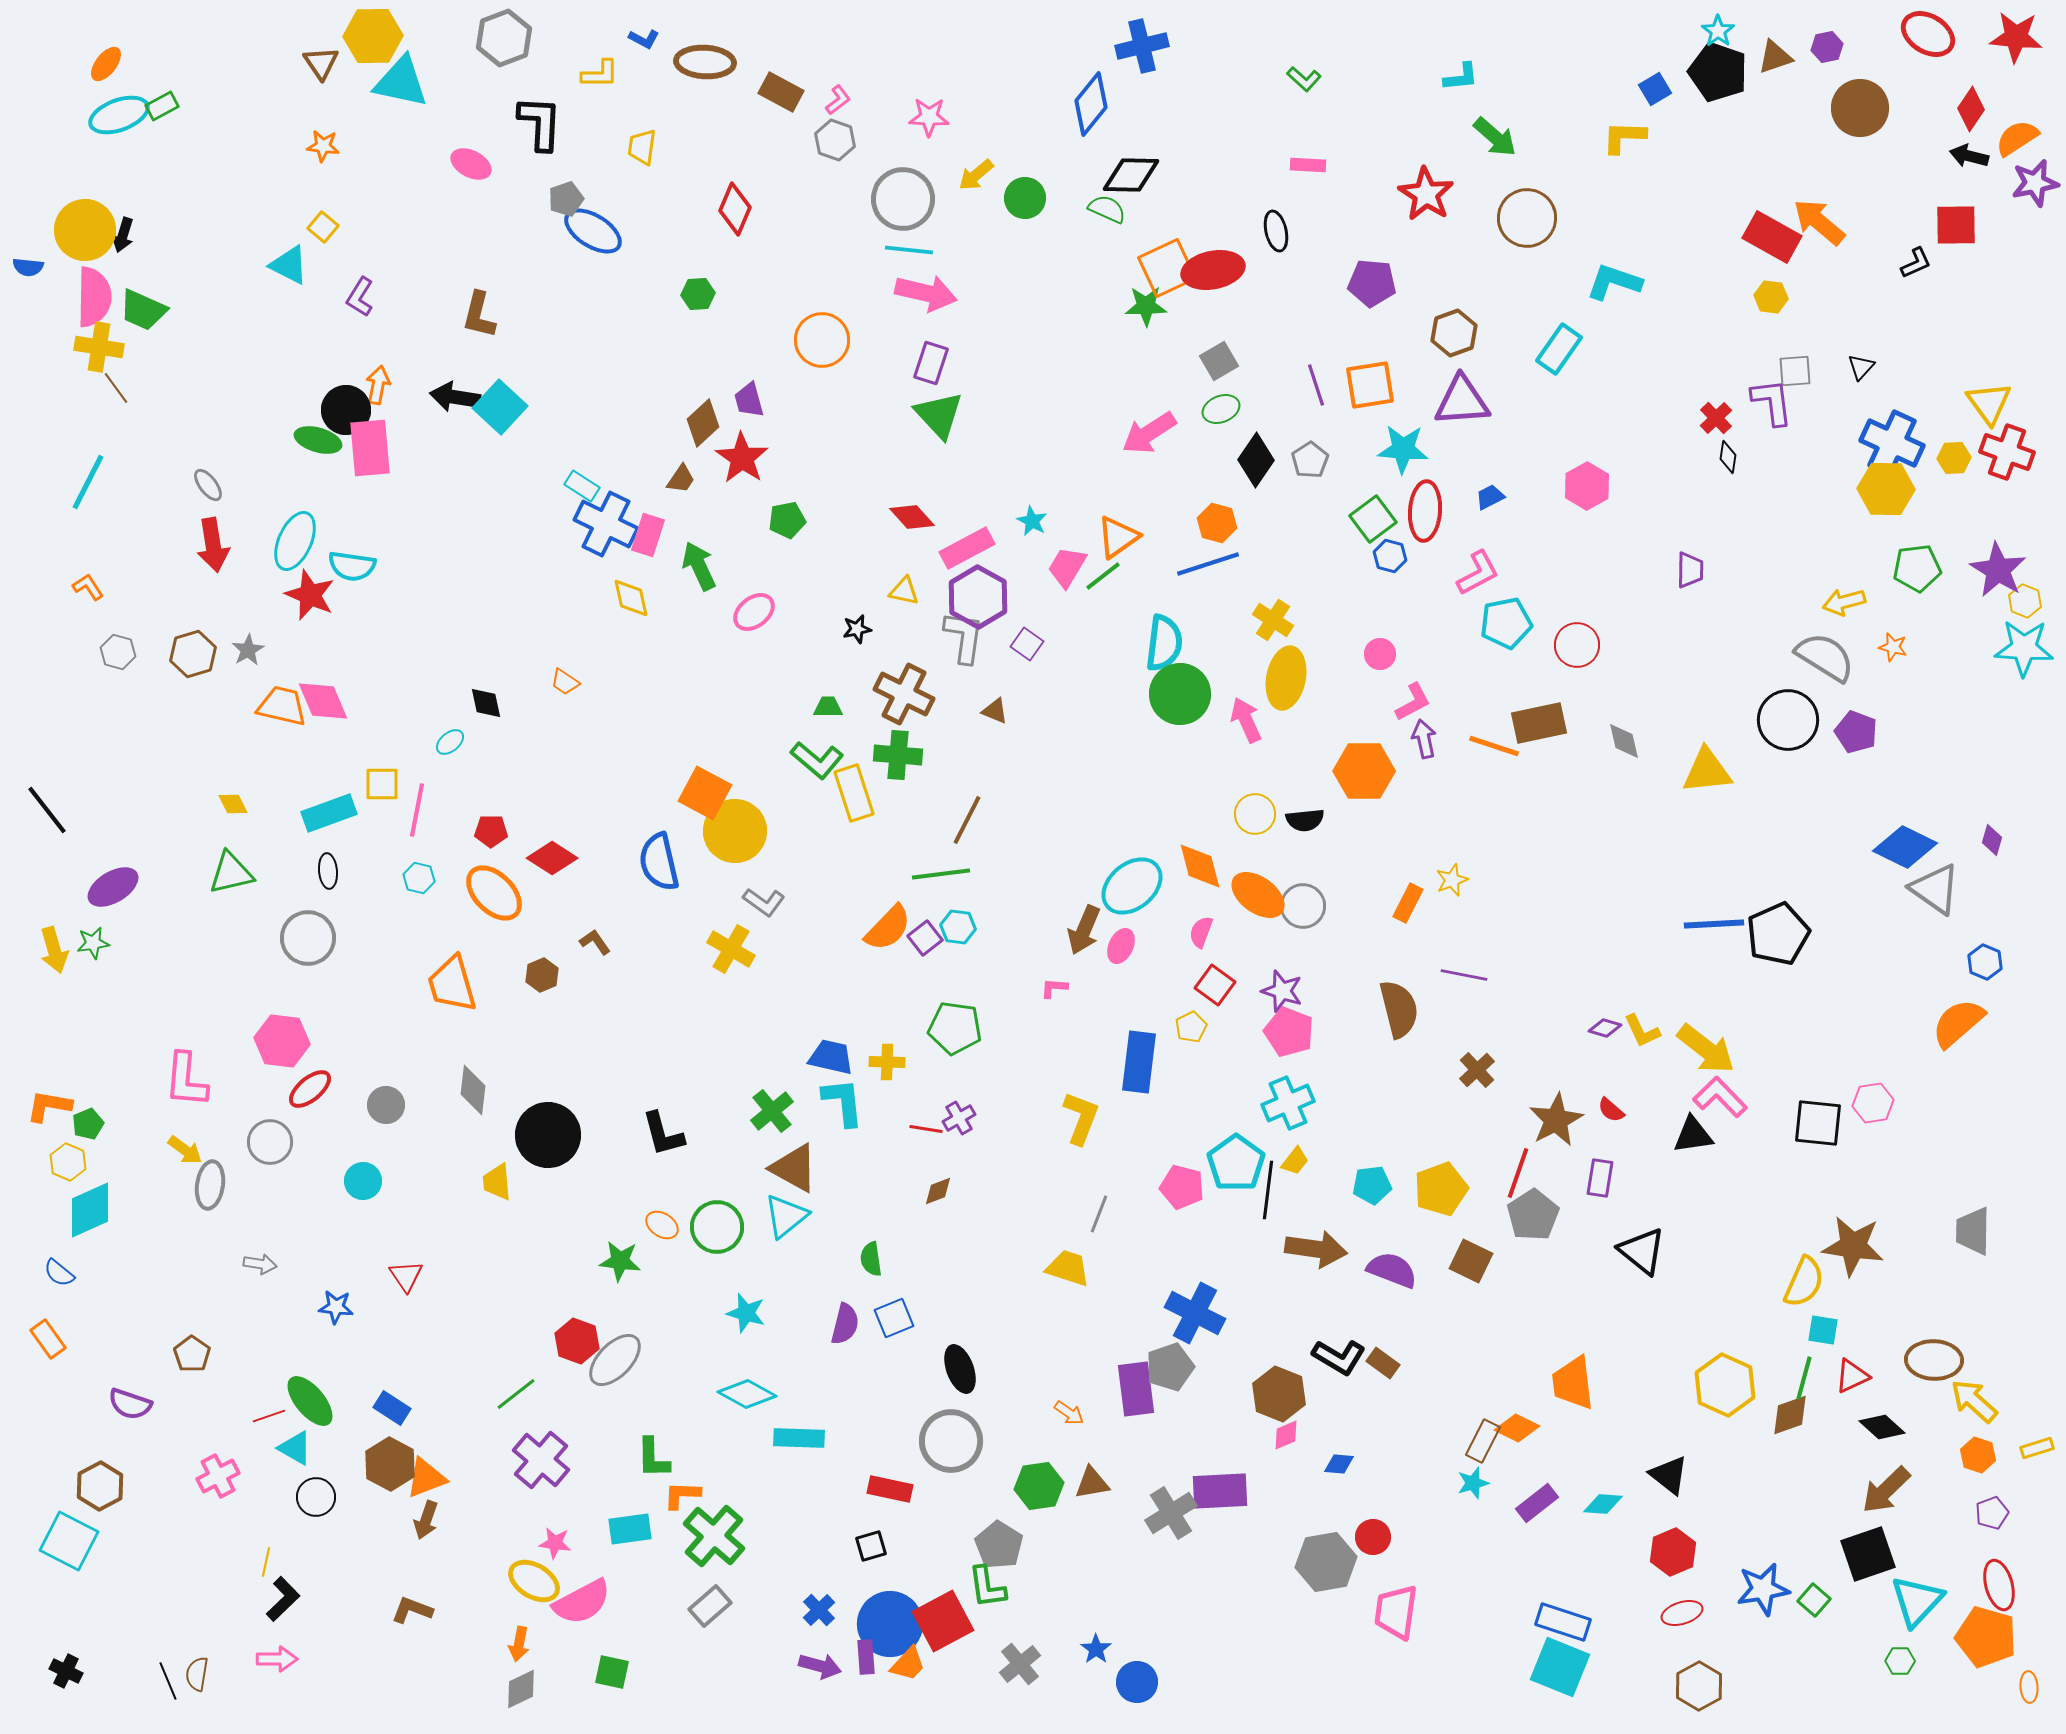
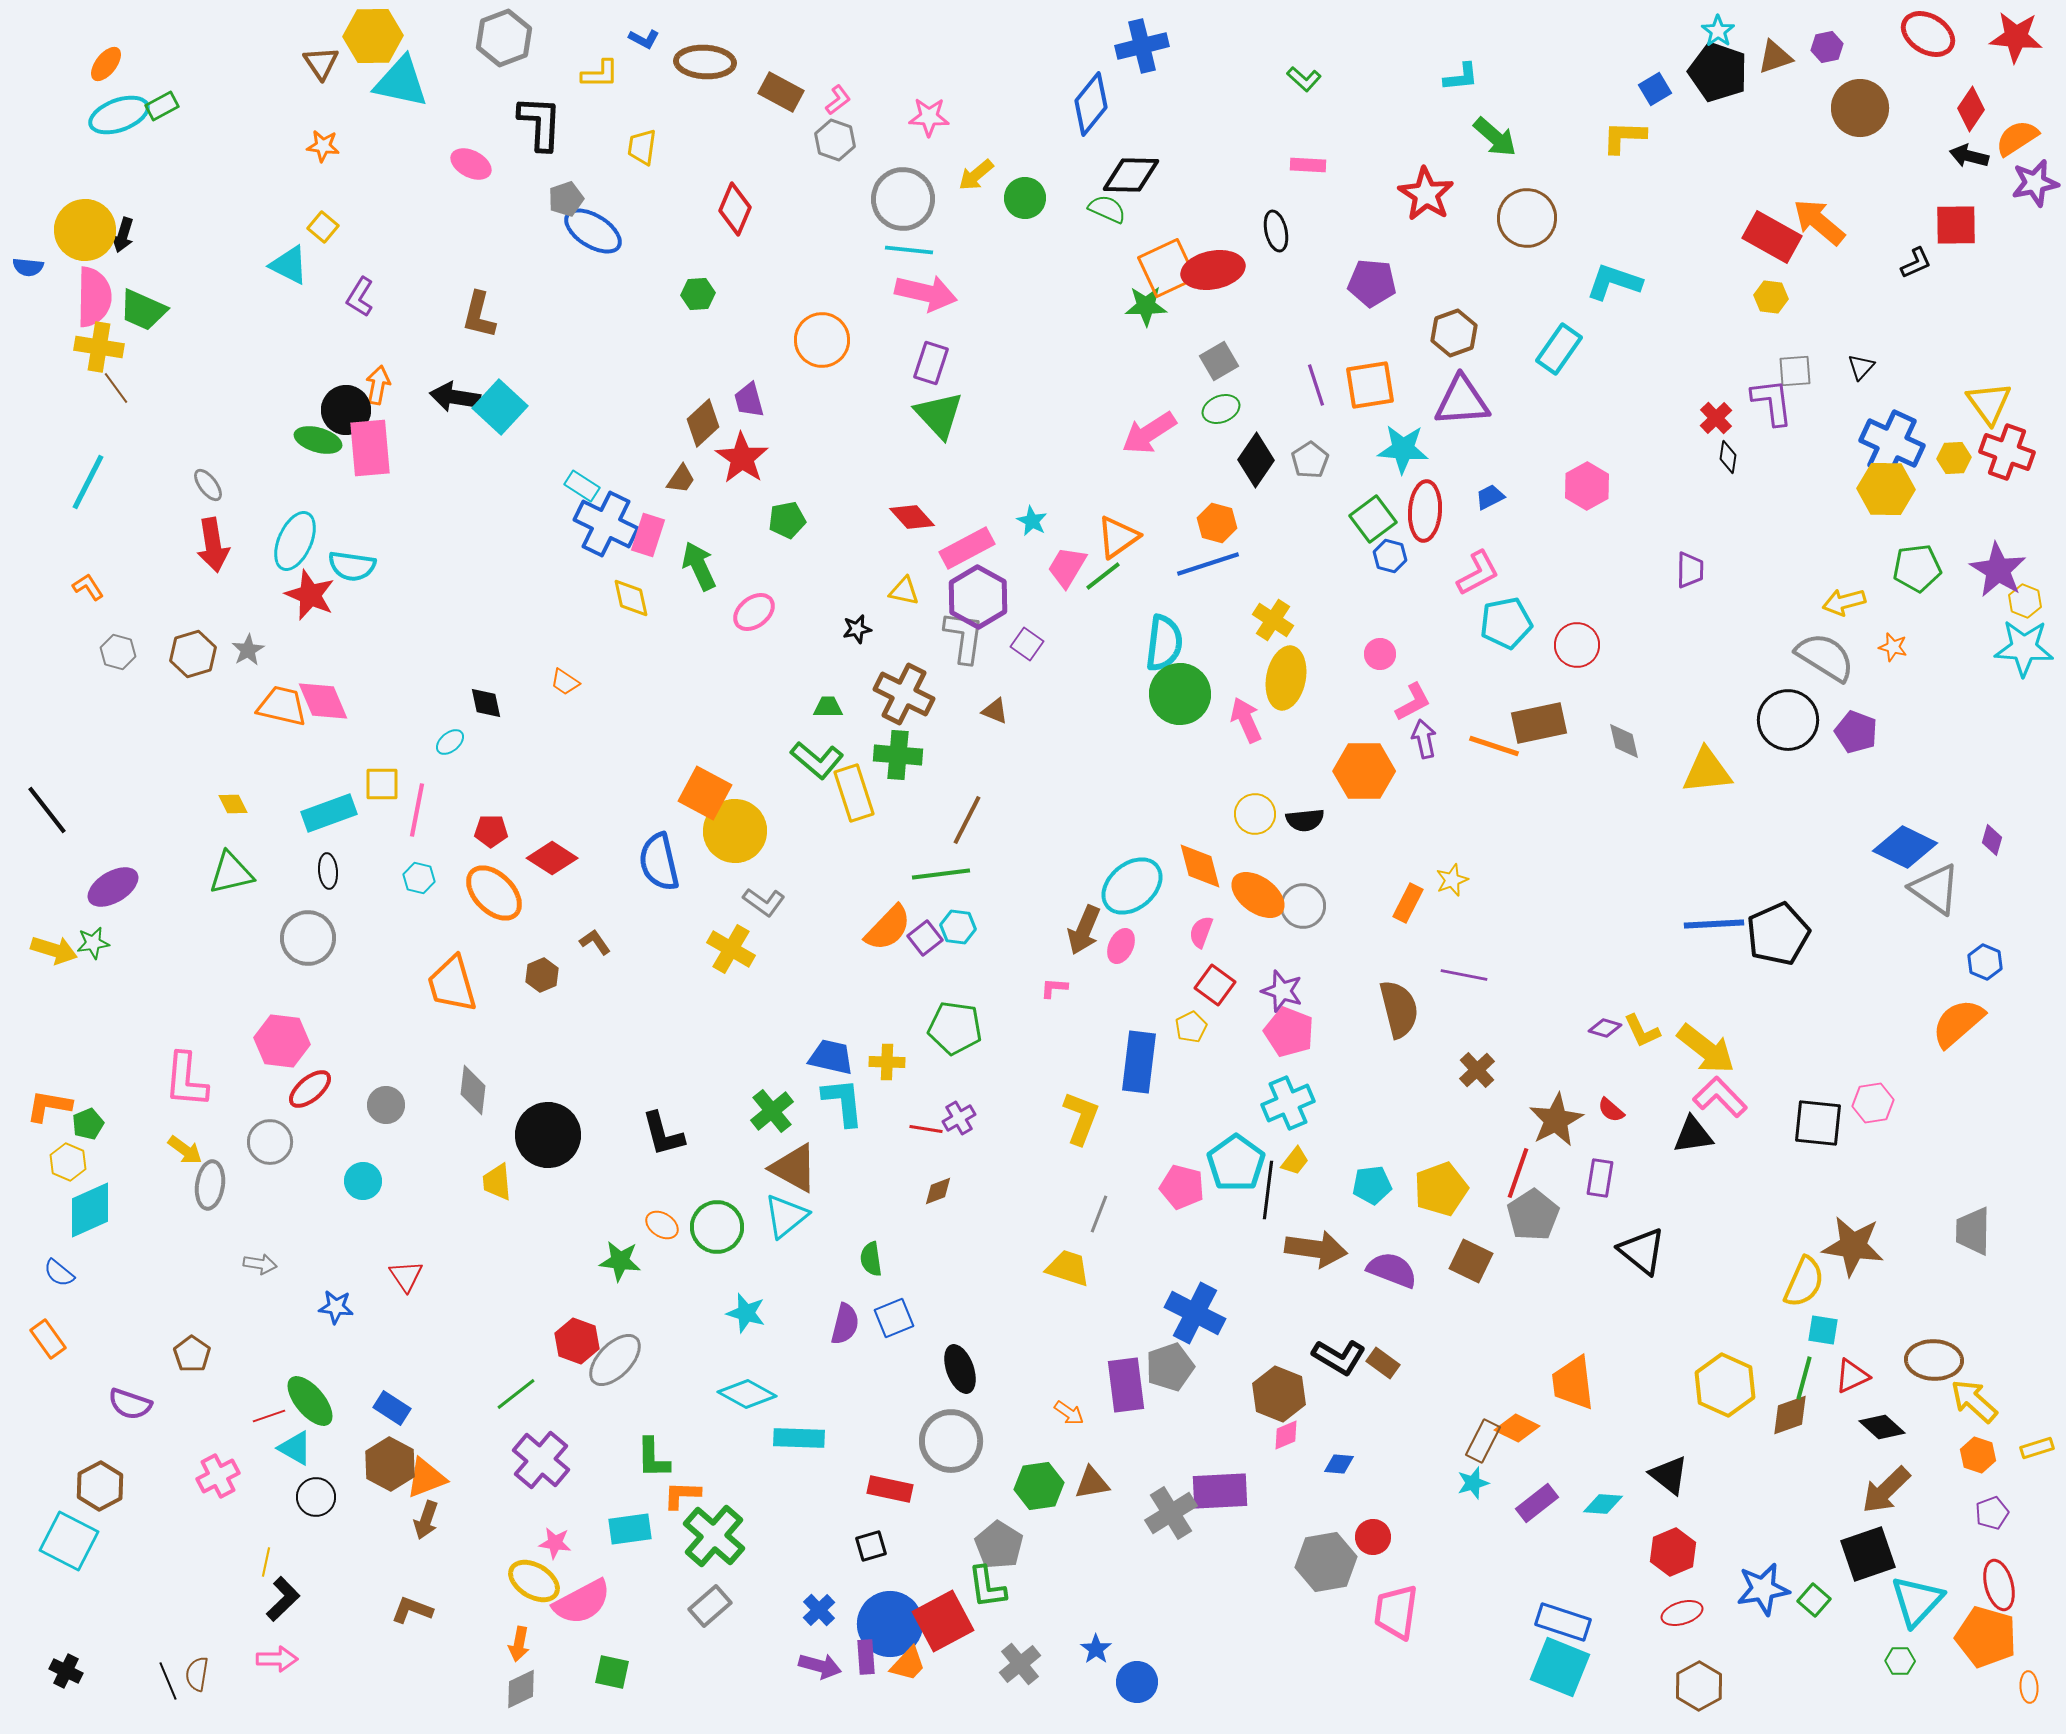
yellow arrow at (54, 950): rotated 57 degrees counterclockwise
purple rectangle at (1136, 1389): moved 10 px left, 4 px up
